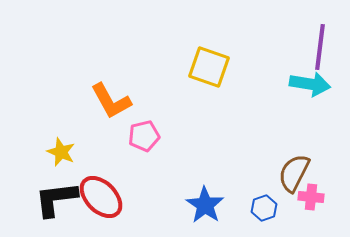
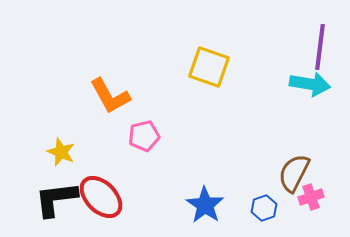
orange L-shape: moved 1 px left, 5 px up
pink cross: rotated 25 degrees counterclockwise
